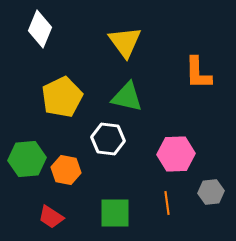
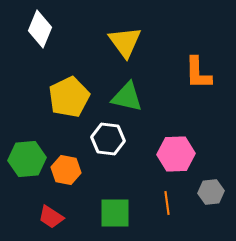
yellow pentagon: moved 7 px right
